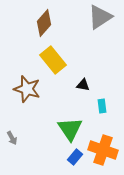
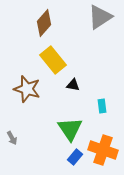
black triangle: moved 10 px left
